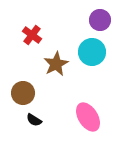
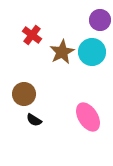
brown star: moved 6 px right, 12 px up
brown circle: moved 1 px right, 1 px down
